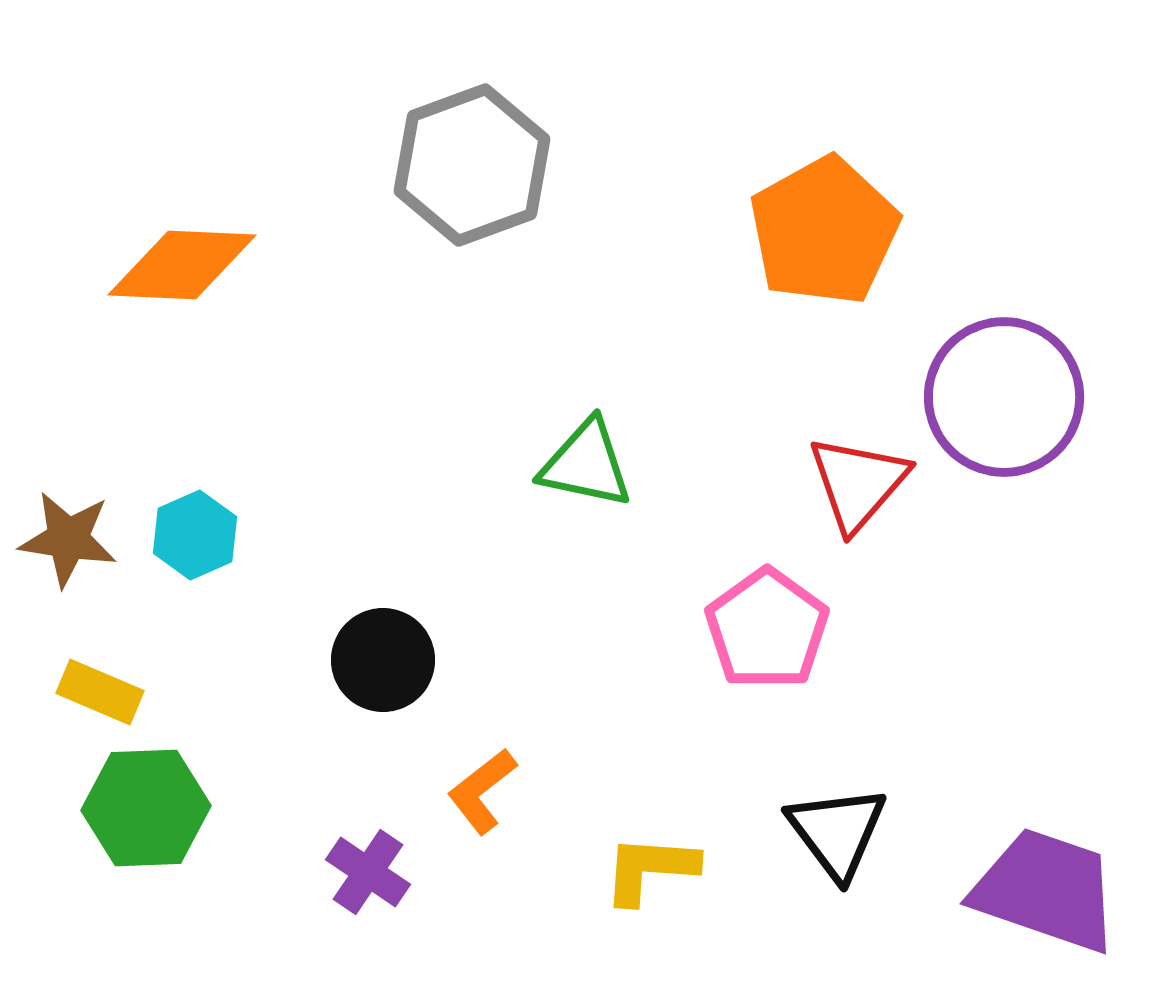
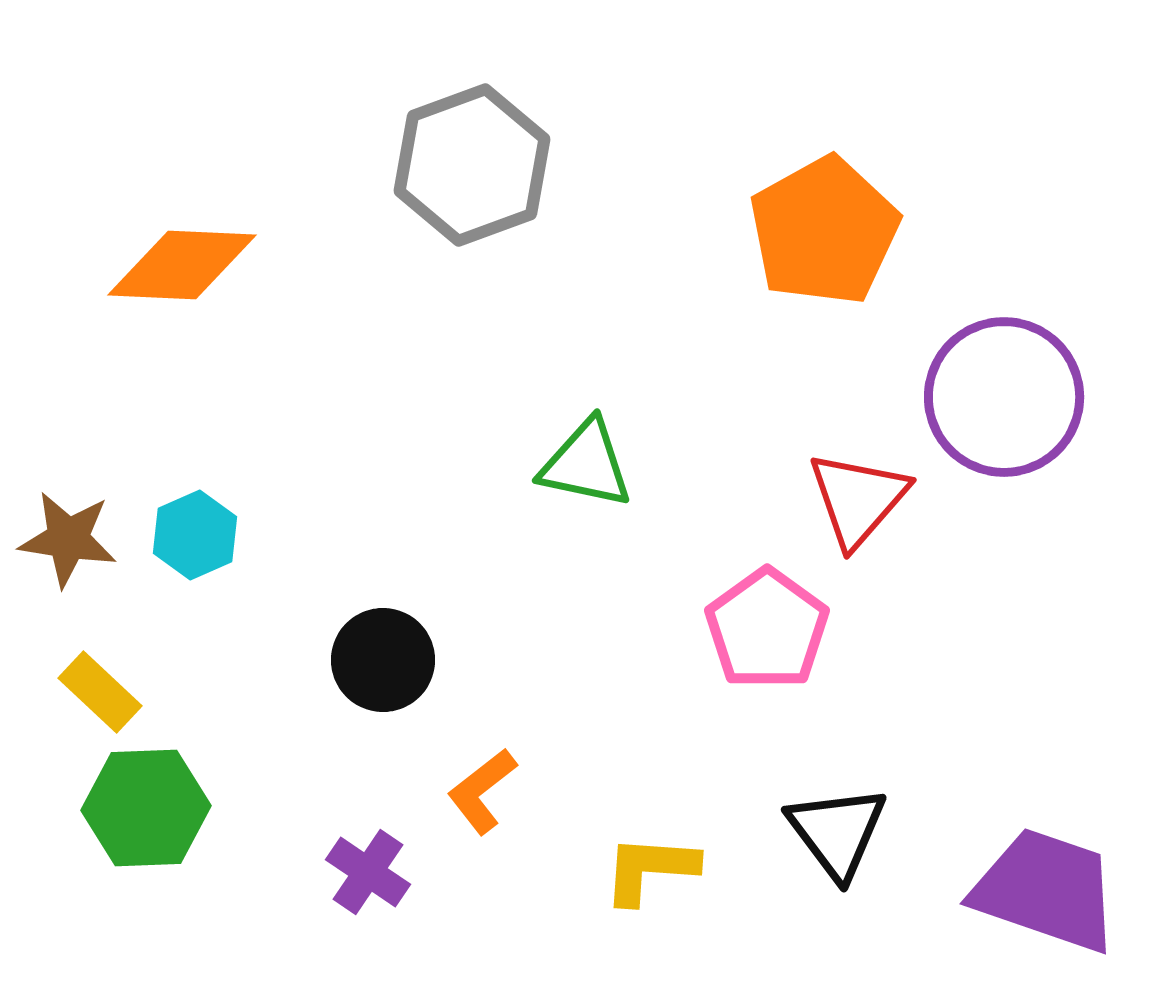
red triangle: moved 16 px down
yellow rectangle: rotated 20 degrees clockwise
